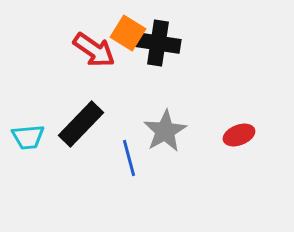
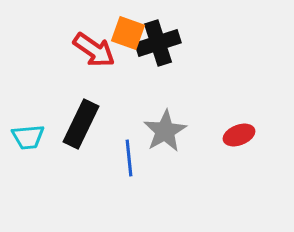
orange square: rotated 12 degrees counterclockwise
black cross: rotated 27 degrees counterclockwise
black rectangle: rotated 18 degrees counterclockwise
blue line: rotated 9 degrees clockwise
